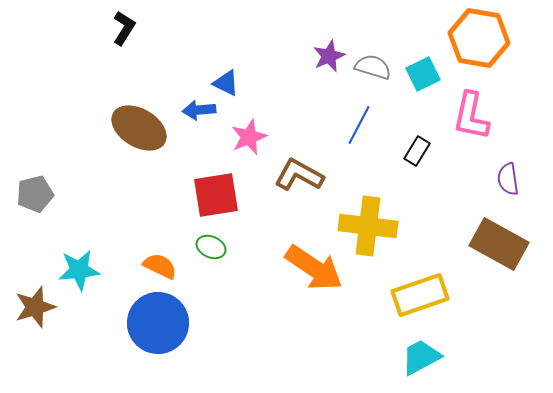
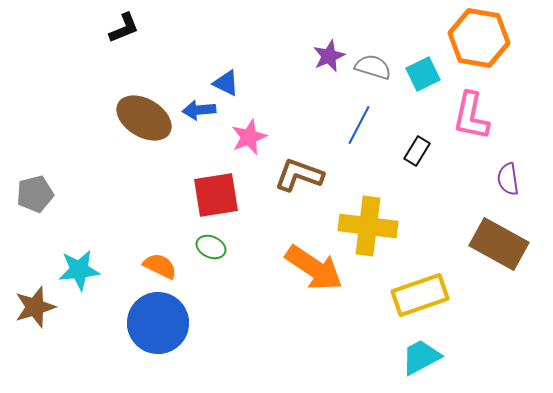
black L-shape: rotated 36 degrees clockwise
brown ellipse: moved 5 px right, 10 px up
brown L-shape: rotated 9 degrees counterclockwise
